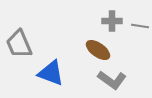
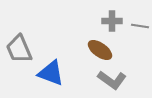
gray trapezoid: moved 5 px down
brown ellipse: moved 2 px right
